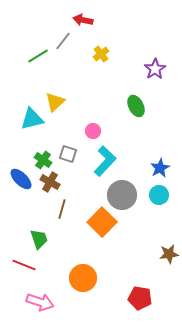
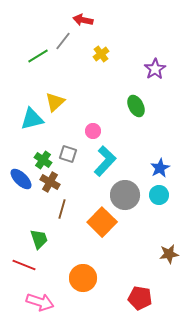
gray circle: moved 3 px right
